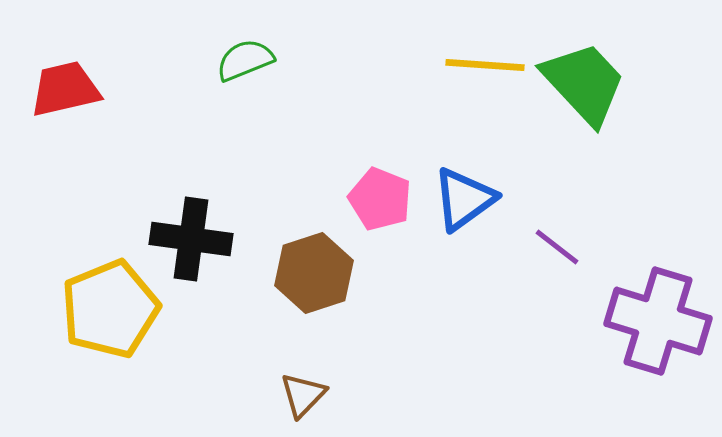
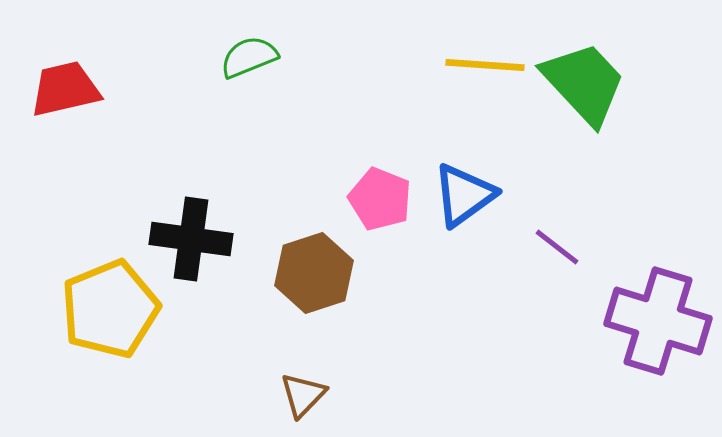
green semicircle: moved 4 px right, 3 px up
blue triangle: moved 4 px up
